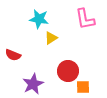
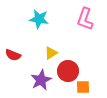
pink L-shape: rotated 30 degrees clockwise
yellow triangle: moved 15 px down
purple star: moved 8 px right, 4 px up
